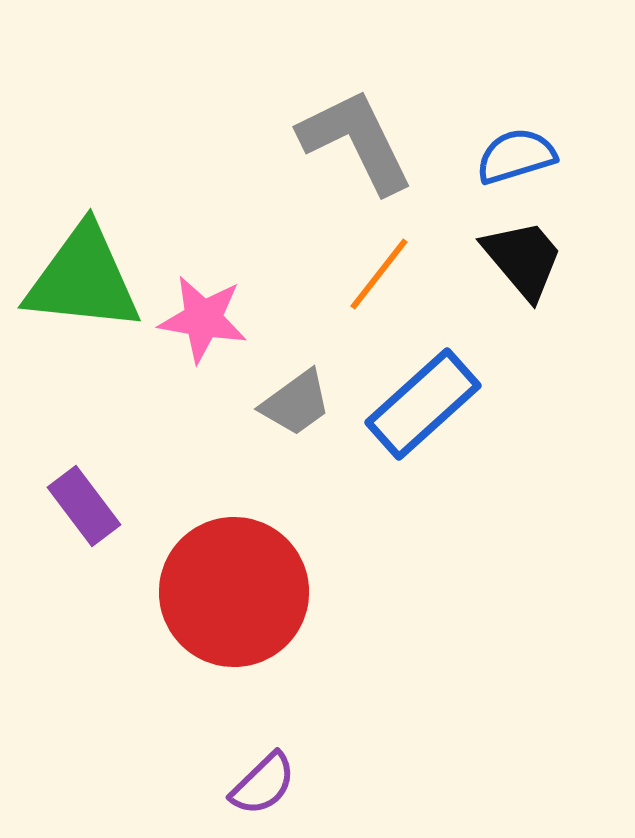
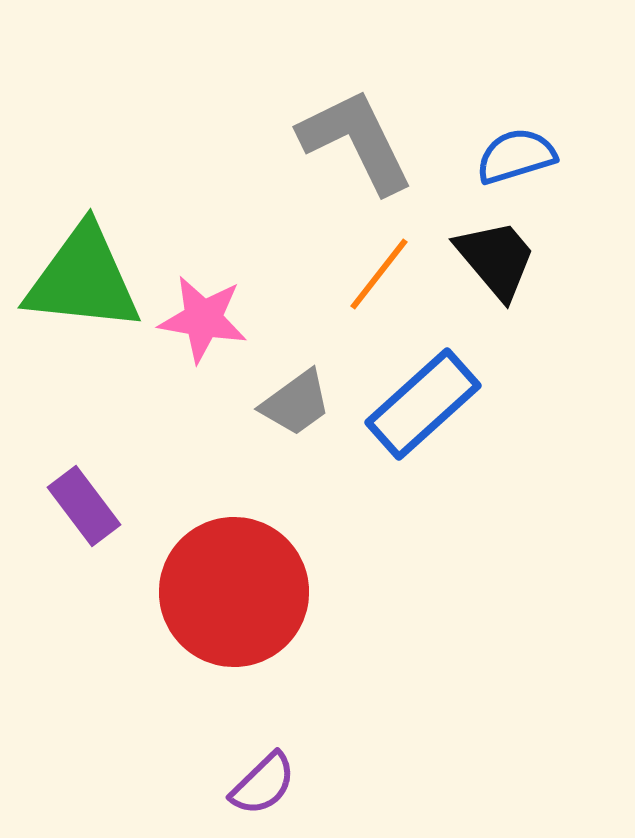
black trapezoid: moved 27 px left
